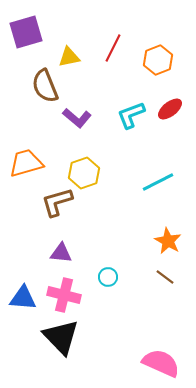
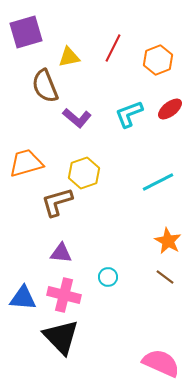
cyan L-shape: moved 2 px left, 1 px up
